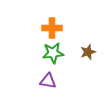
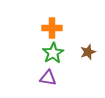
green star: rotated 25 degrees counterclockwise
purple triangle: moved 3 px up
